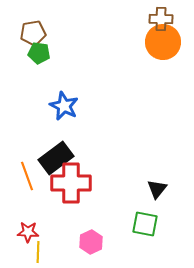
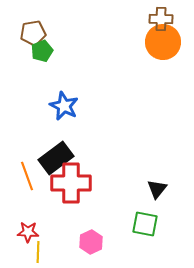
green pentagon: moved 3 px right, 2 px up; rotated 30 degrees counterclockwise
